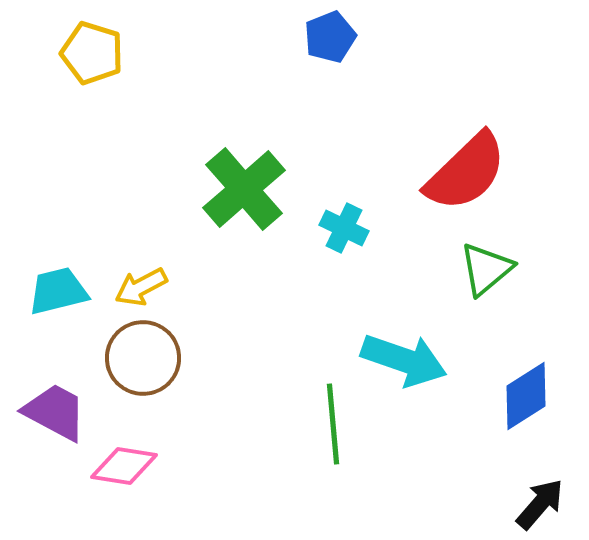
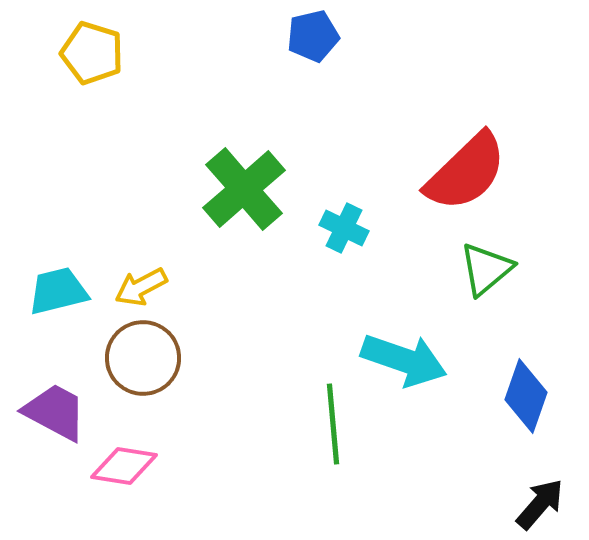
blue pentagon: moved 17 px left, 1 px up; rotated 9 degrees clockwise
blue diamond: rotated 38 degrees counterclockwise
